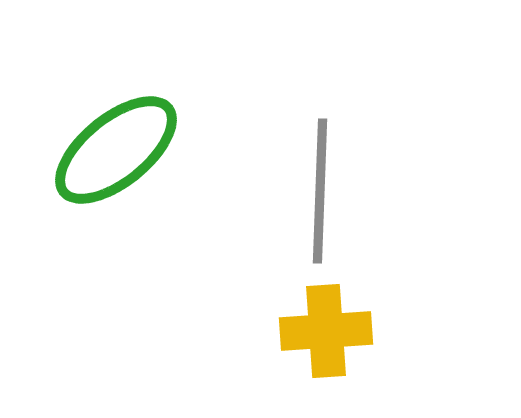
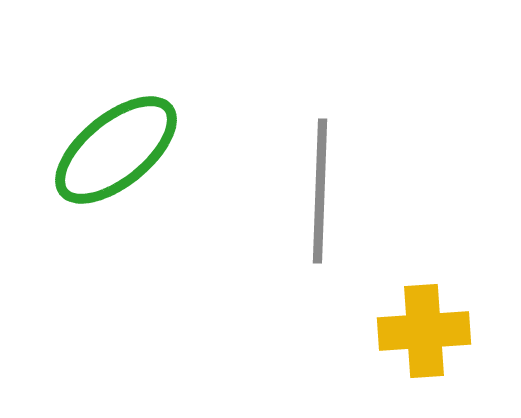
yellow cross: moved 98 px right
